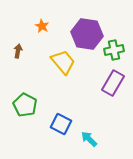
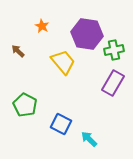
brown arrow: rotated 56 degrees counterclockwise
